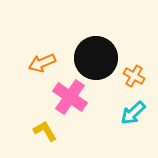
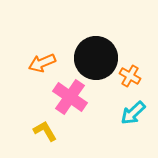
orange cross: moved 4 px left
